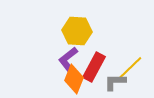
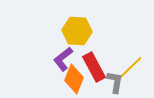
purple L-shape: moved 5 px left
red rectangle: rotated 56 degrees counterclockwise
gray L-shape: rotated 100 degrees clockwise
